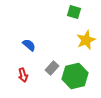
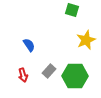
green square: moved 2 px left, 2 px up
blue semicircle: rotated 16 degrees clockwise
gray rectangle: moved 3 px left, 3 px down
green hexagon: rotated 15 degrees clockwise
